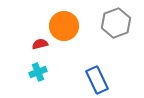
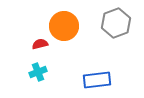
blue rectangle: rotated 72 degrees counterclockwise
